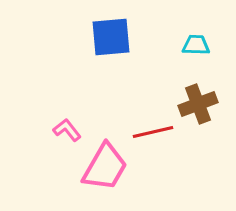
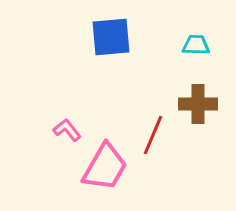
brown cross: rotated 21 degrees clockwise
red line: moved 3 px down; rotated 54 degrees counterclockwise
